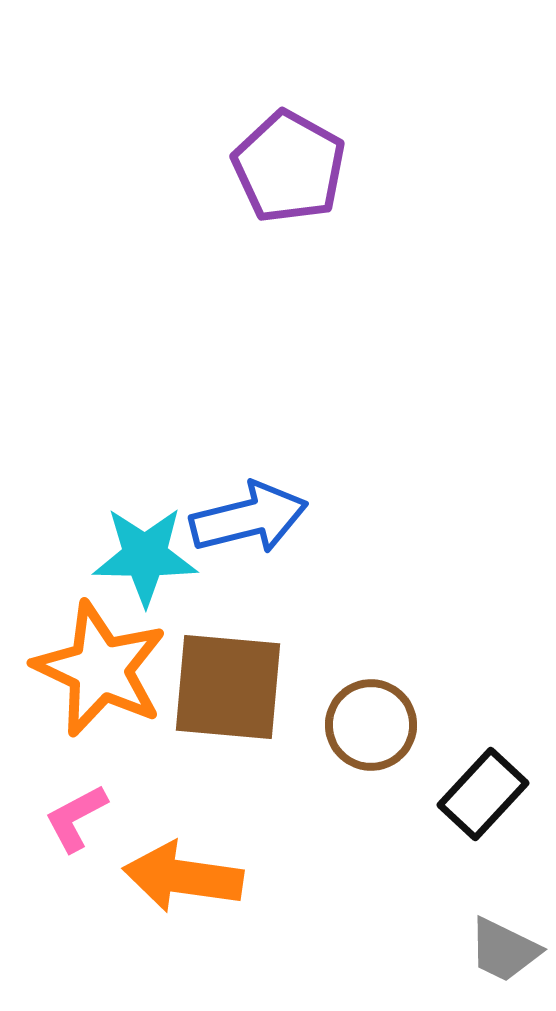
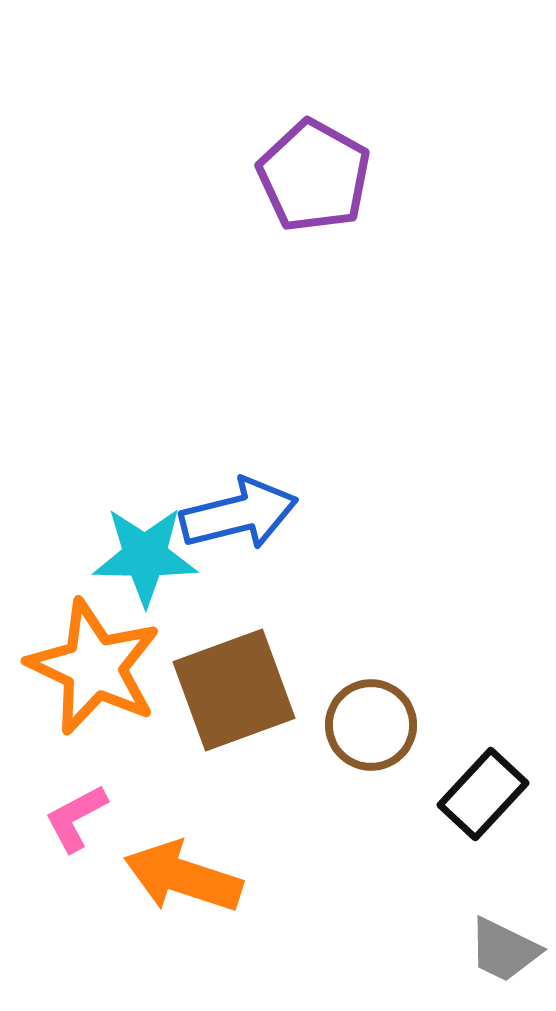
purple pentagon: moved 25 px right, 9 px down
blue arrow: moved 10 px left, 4 px up
orange star: moved 6 px left, 2 px up
brown square: moved 6 px right, 3 px down; rotated 25 degrees counterclockwise
orange arrow: rotated 10 degrees clockwise
